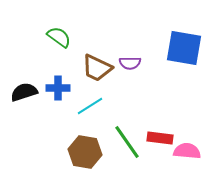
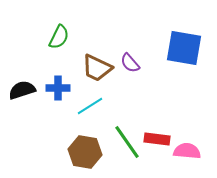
green semicircle: rotated 80 degrees clockwise
purple semicircle: rotated 50 degrees clockwise
black semicircle: moved 2 px left, 2 px up
red rectangle: moved 3 px left, 1 px down
